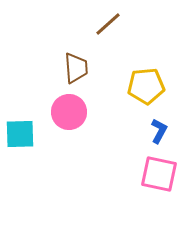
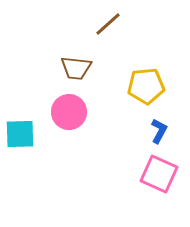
brown trapezoid: rotated 100 degrees clockwise
pink square: rotated 12 degrees clockwise
